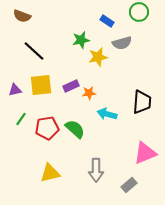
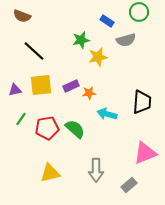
gray semicircle: moved 4 px right, 3 px up
